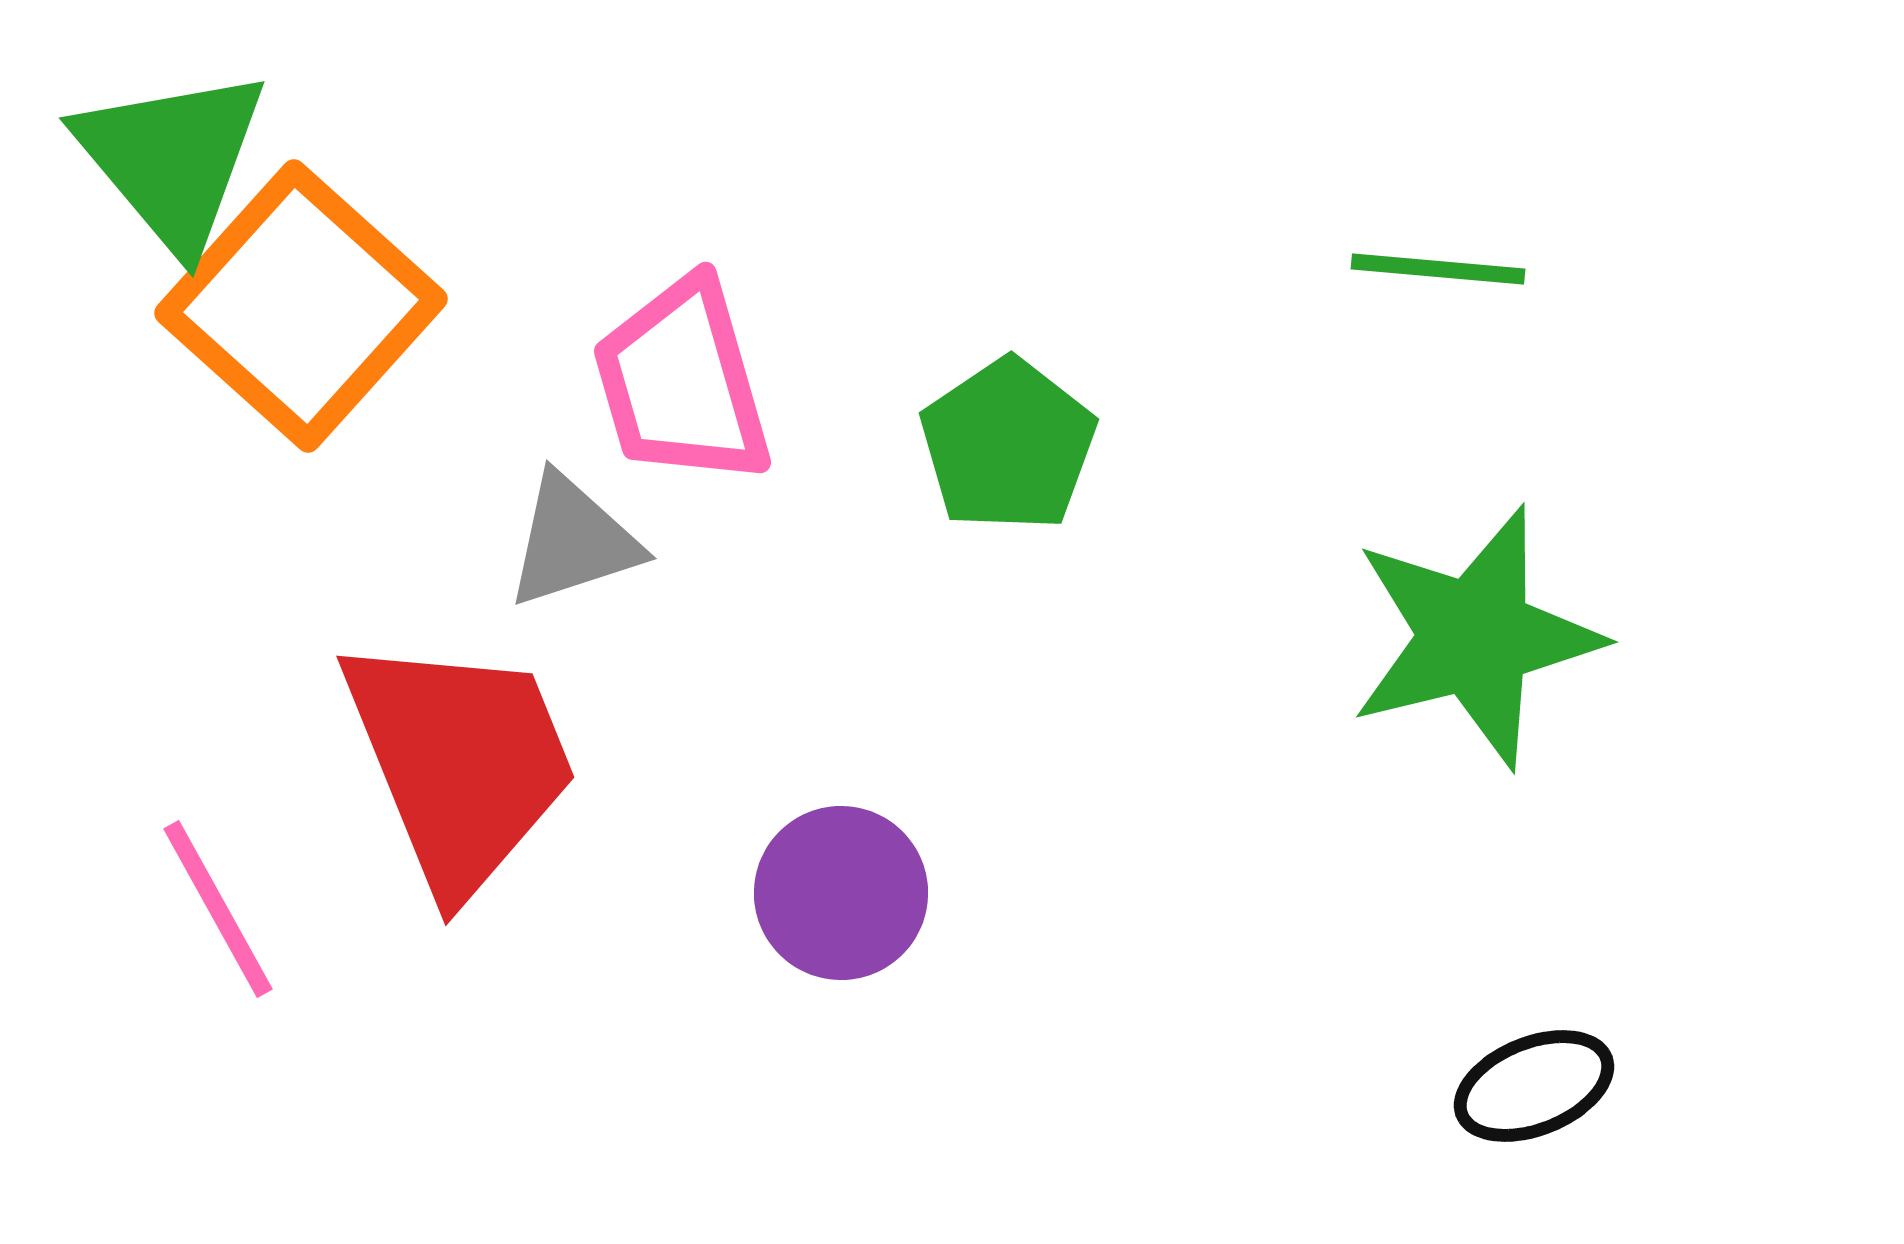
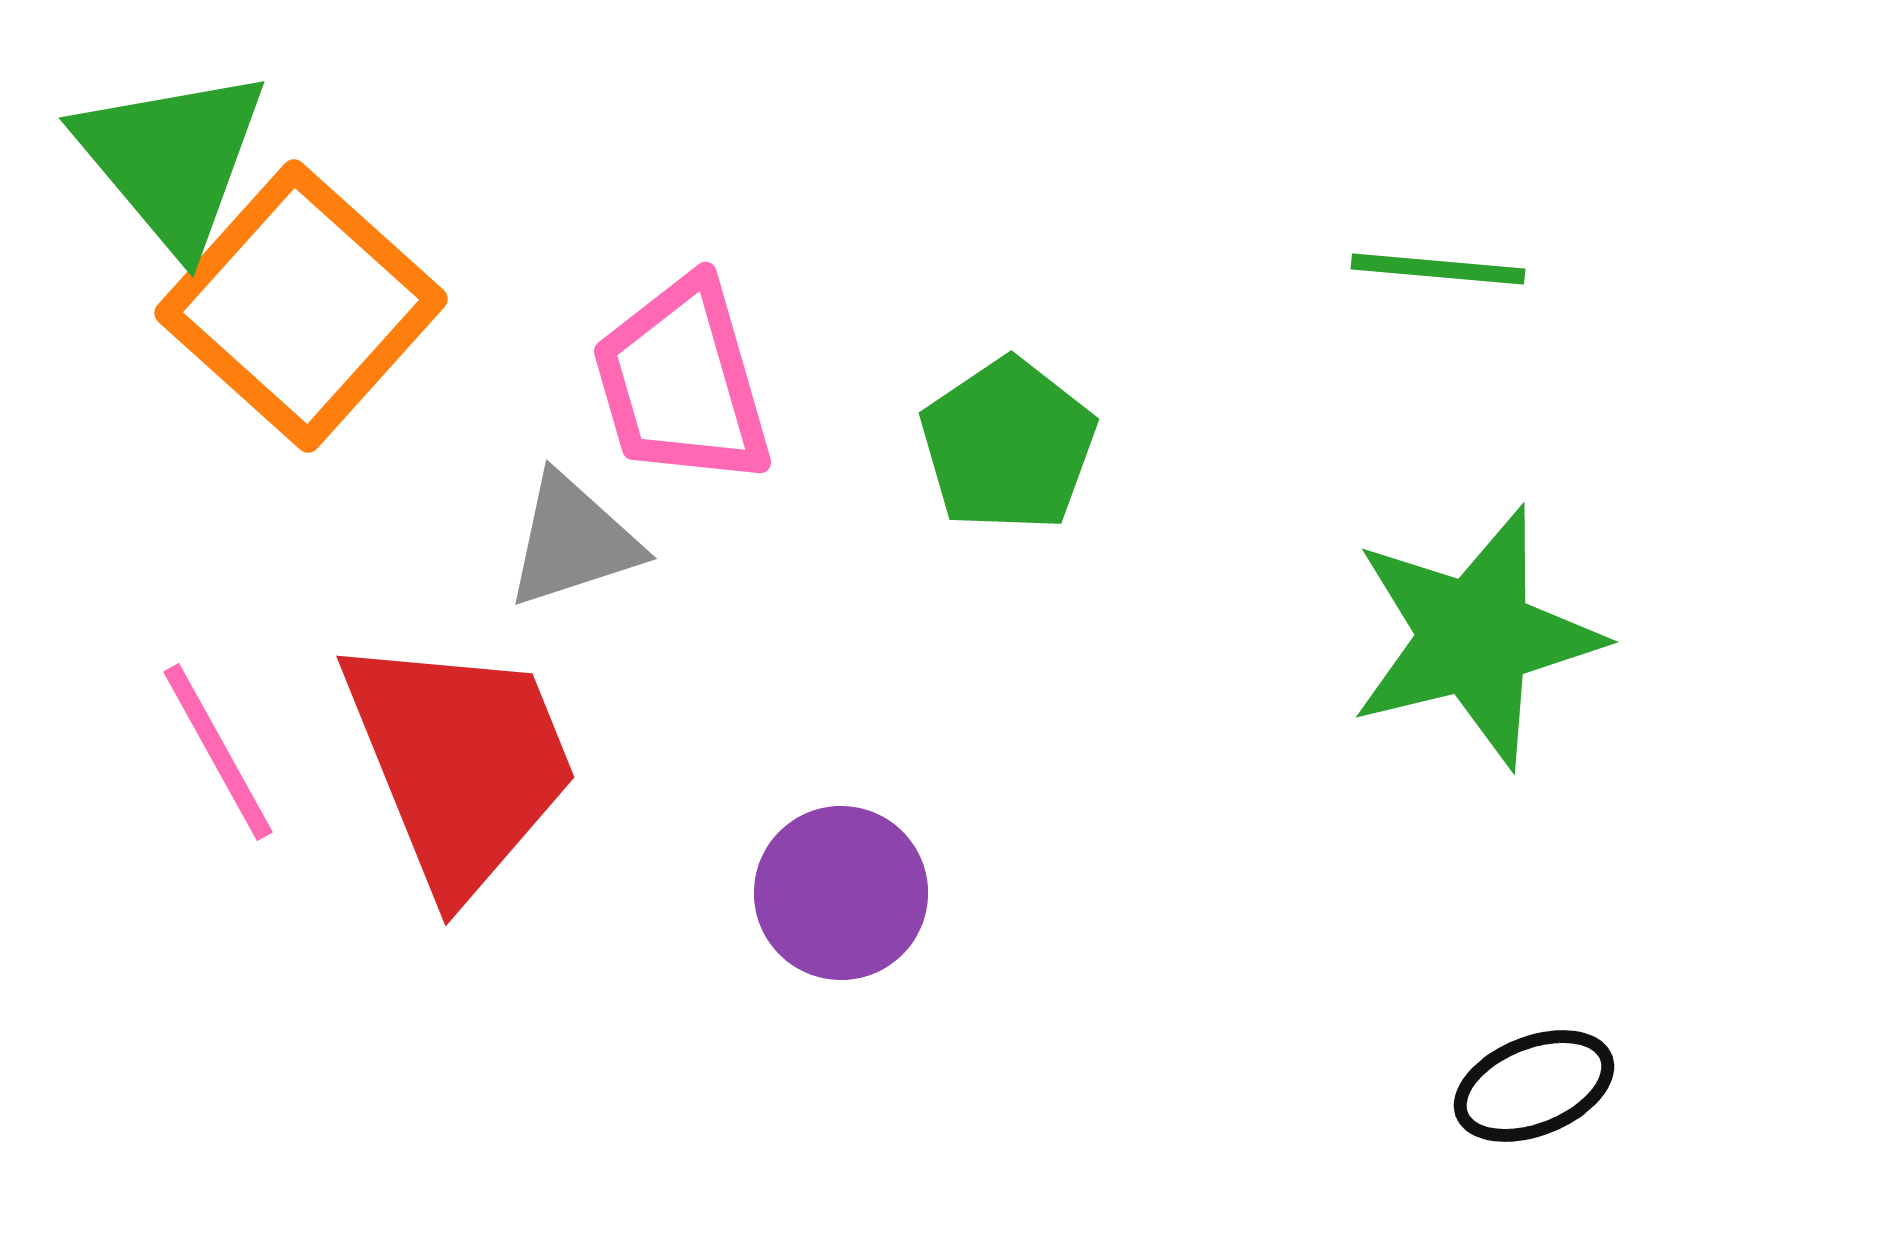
pink line: moved 157 px up
